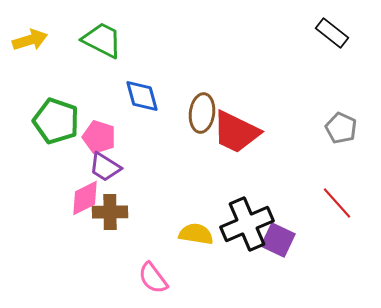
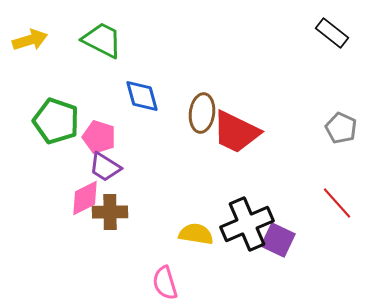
pink semicircle: moved 12 px right, 5 px down; rotated 20 degrees clockwise
